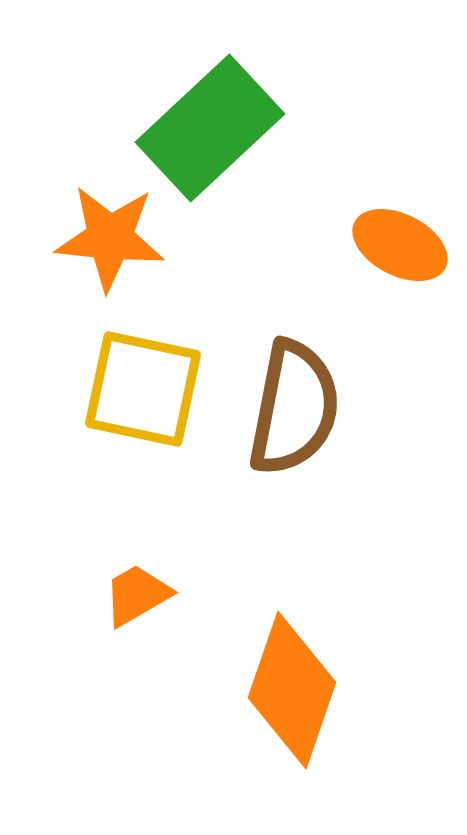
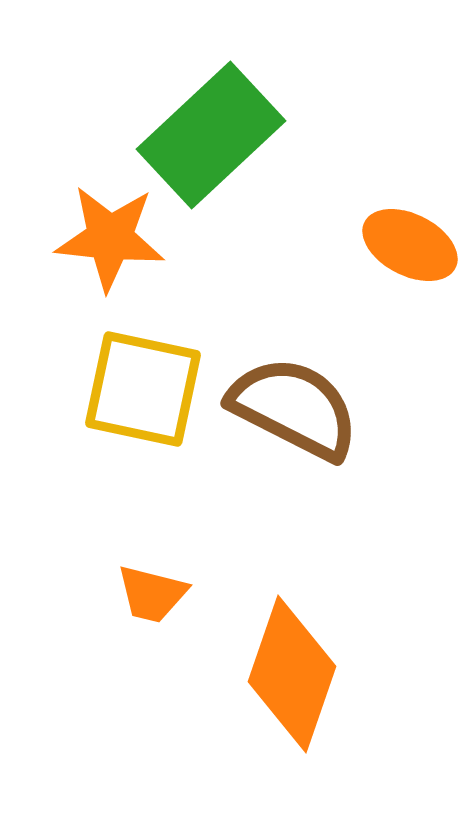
green rectangle: moved 1 px right, 7 px down
orange ellipse: moved 10 px right
brown semicircle: rotated 74 degrees counterclockwise
orange trapezoid: moved 15 px right, 1 px up; rotated 136 degrees counterclockwise
orange diamond: moved 16 px up
